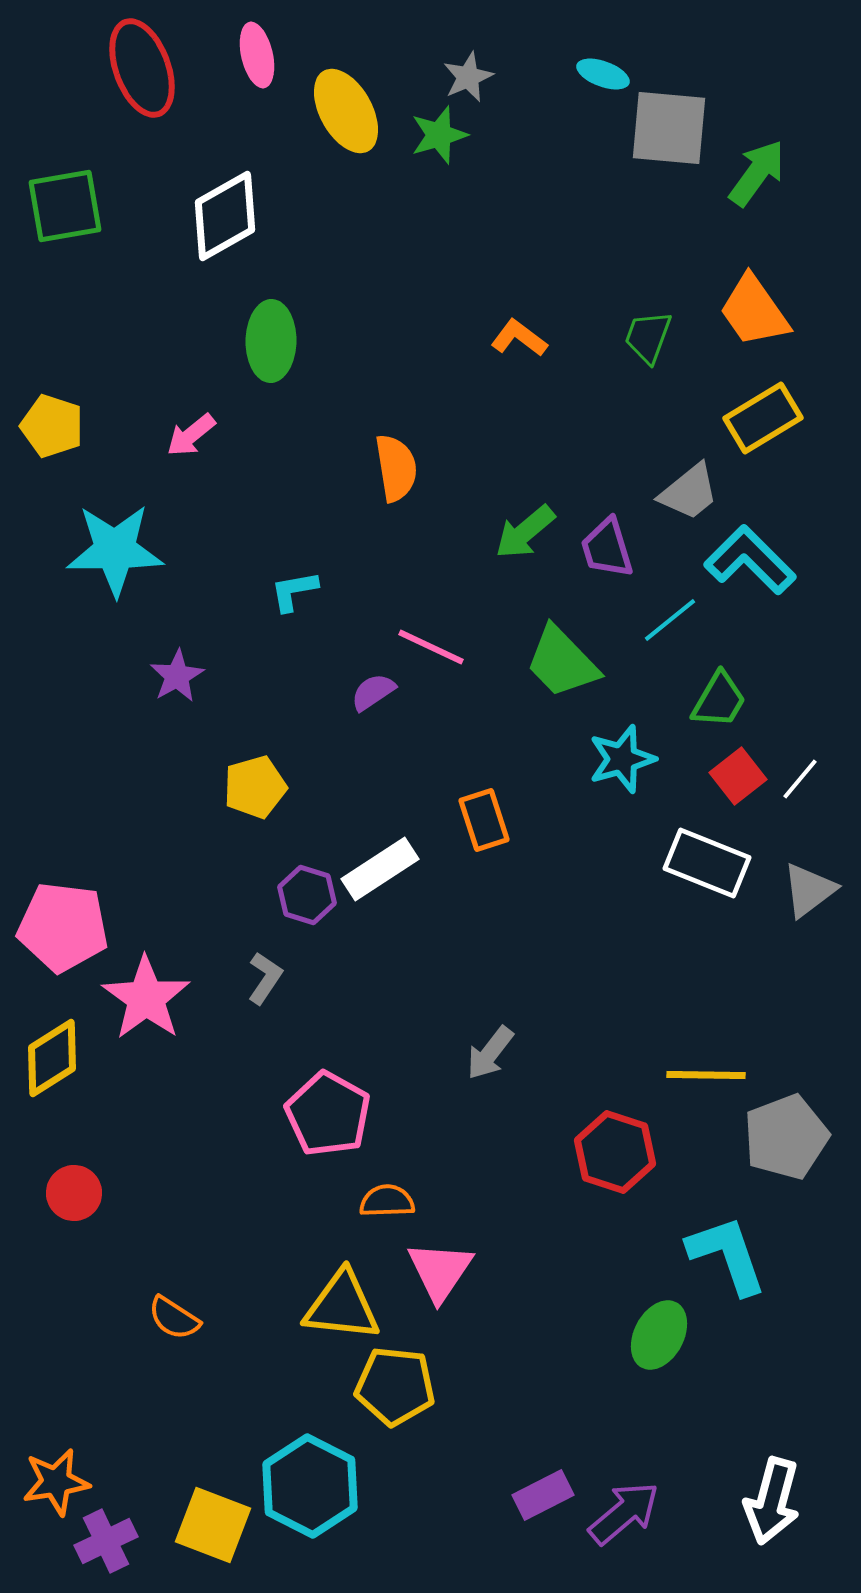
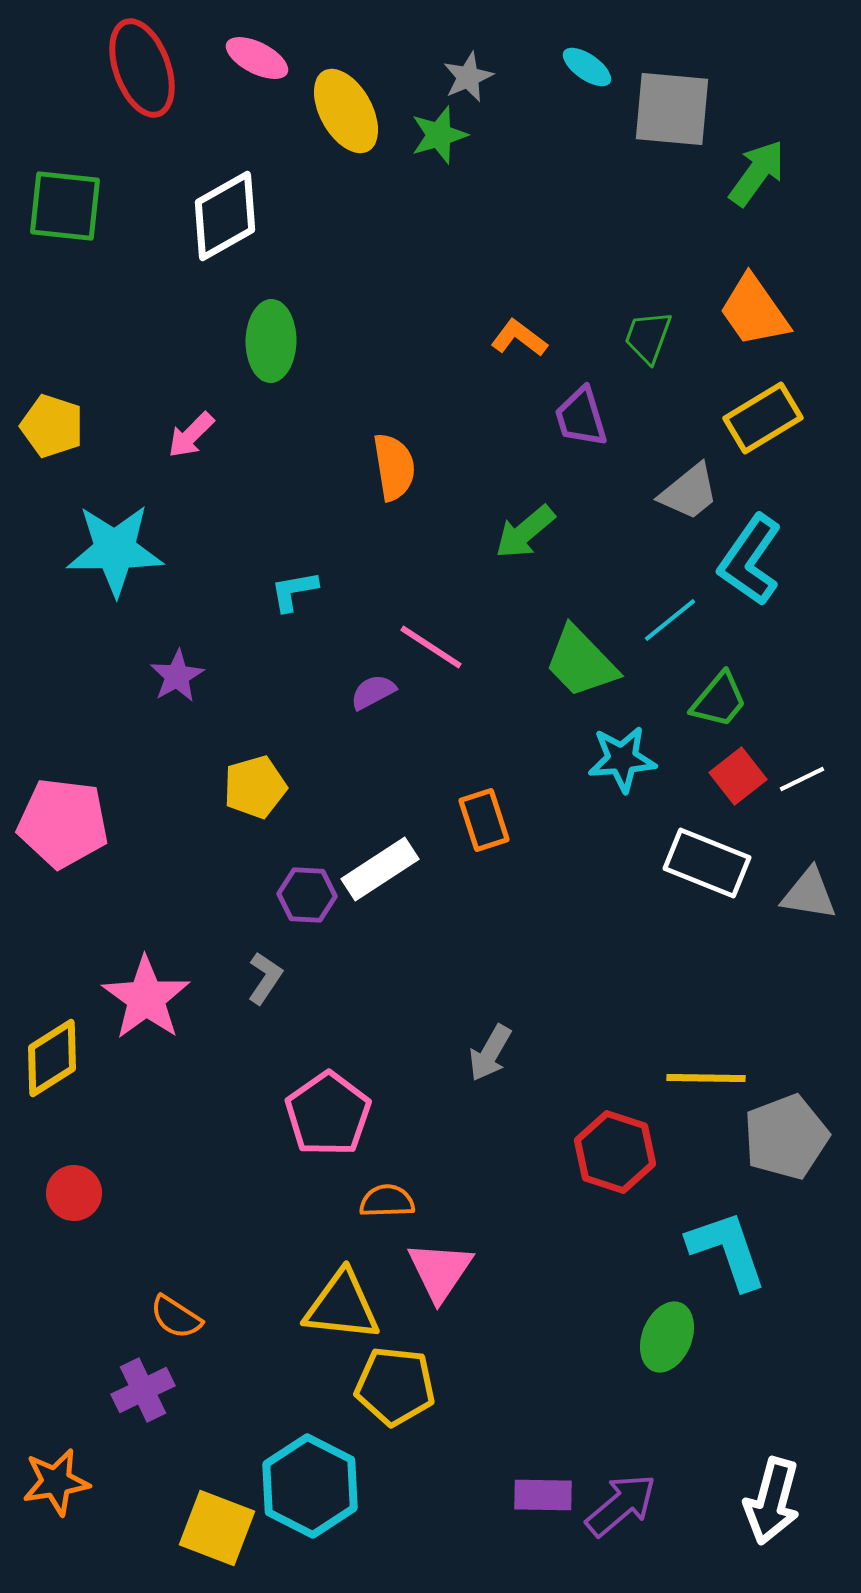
pink ellipse at (257, 55): moved 3 px down; rotated 50 degrees counterclockwise
cyan ellipse at (603, 74): moved 16 px left, 7 px up; rotated 15 degrees clockwise
gray square at (669, 128): moved 3 px right, 19 px up
green square at (65, 206): rotated 16 degrees clockwise
pink arrow at (191, 435): rotated 6 degrees counterclockwise
orange semicircle at (396, 468): moved 2 px left, 1 px up
purple trapezoid at (607, 548): moved 26 px left, 131 px up
cyan L-shape at (750, 560): rotated 100 degrees counterclockwise
pink line at (431, 647): rotated 8 degrees clockwise
green trapezoid at (562, 662): moved 19 px right
purple semicircle at (373, 692): rotated 6 degrees clockwise
green trapezoid at (719, 700): rotated 10 degrees clockwise
cyan star at (622, 759): rotated 12 degrees clockwise
white line at (800, 779): moved 2 px right; rotated 24 degrees clockwise
gray triangle at (809, 890): moved 4 px down; rotated 46 degrees clockwise
purple hexagon at (307, 895): rotated 14 degrees counterclockwise
pink pentagon at (63, 927): moved 104 px up
gray arrow at (490, 1053): rotated 8 degrees counterclockwise
yellow line at (706, 1075): moved 3 px down
pink pentagon at (328, 1114): rotated 8 degrees clockwise
cyan L-shape at (727, 1255): moved 5 px up
orange semicircle at (174, 1318): moved 2 px right, 1 px up
green ellipse at (659, 1335): moved 8 px right, 2 px down; rotated 6 degrees counterclockwise
purple rectangle at (543, 1495): rotated 28 degrees clockwise
purple arrow at (624, 1513): moved 3 px left, 8 px up
yellow square at (213, 1525): moved 4 px right, 3 px down
purple cross at (106, 1541): moved 37 px right, 151 px up
